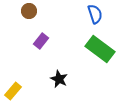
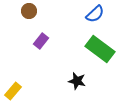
blue semicircle: rotated 66 degrees clockwise
black star: moved 18 px right, 2 px down; rotated 12 degrees counterclockwise
